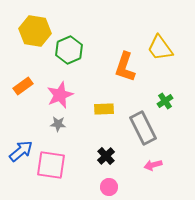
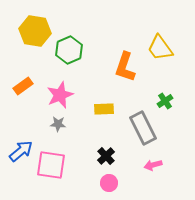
pink circle: moved 4 px up
